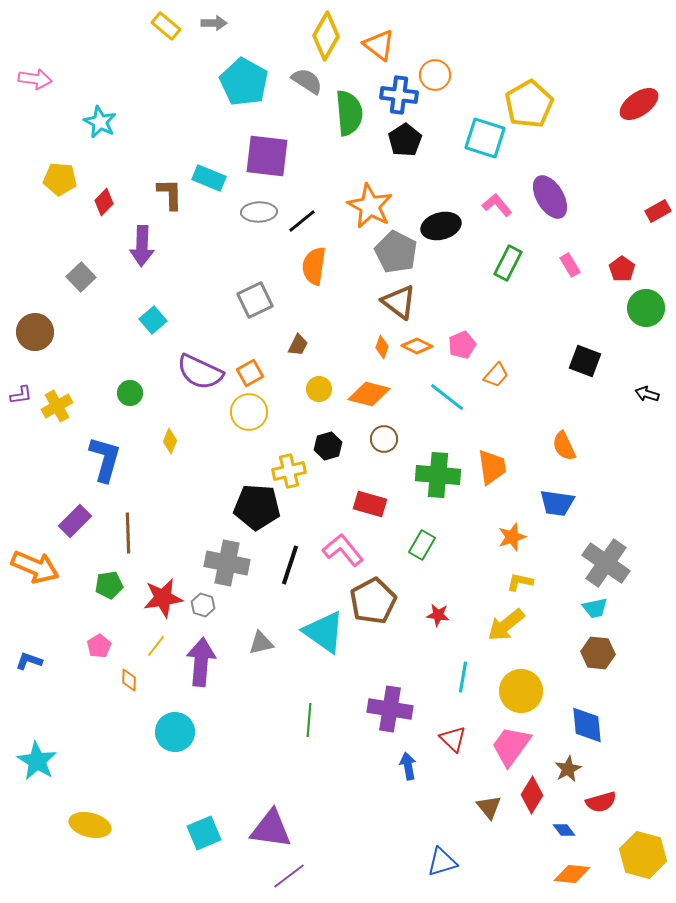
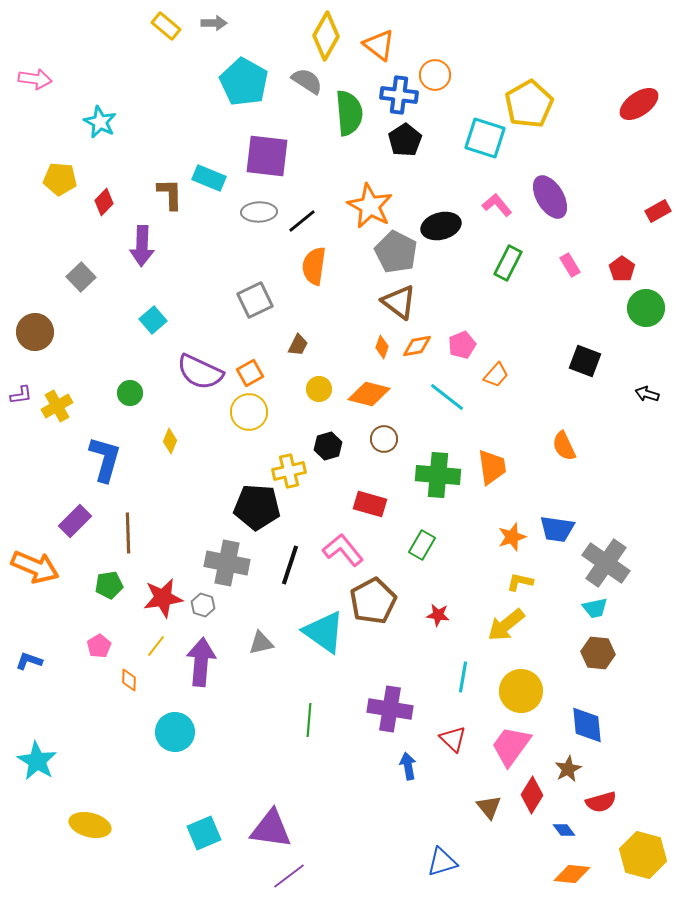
orange diamond at (417, 346): rotated 36 degrees counterclockwise
blue trapezoid at (557, 503): moved 26 px down
